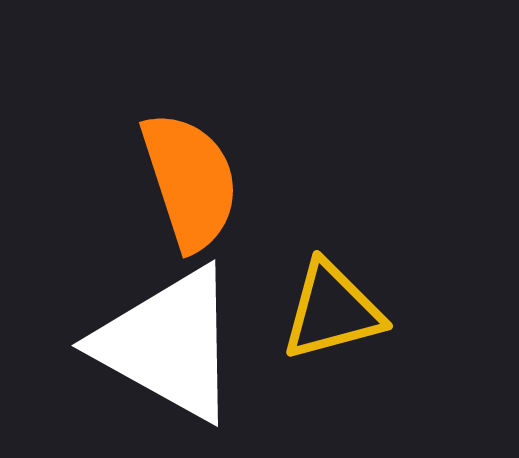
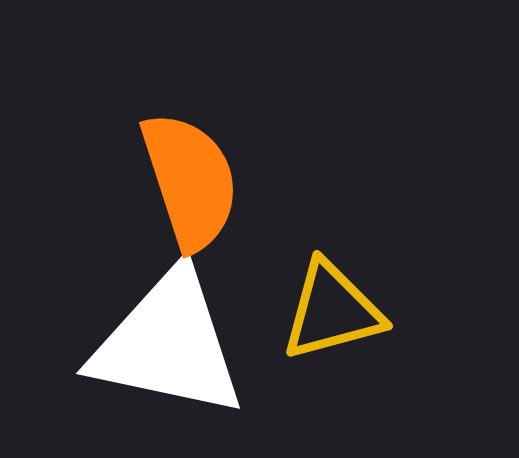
white triangle: rotated 17 degrees counterclockwise
